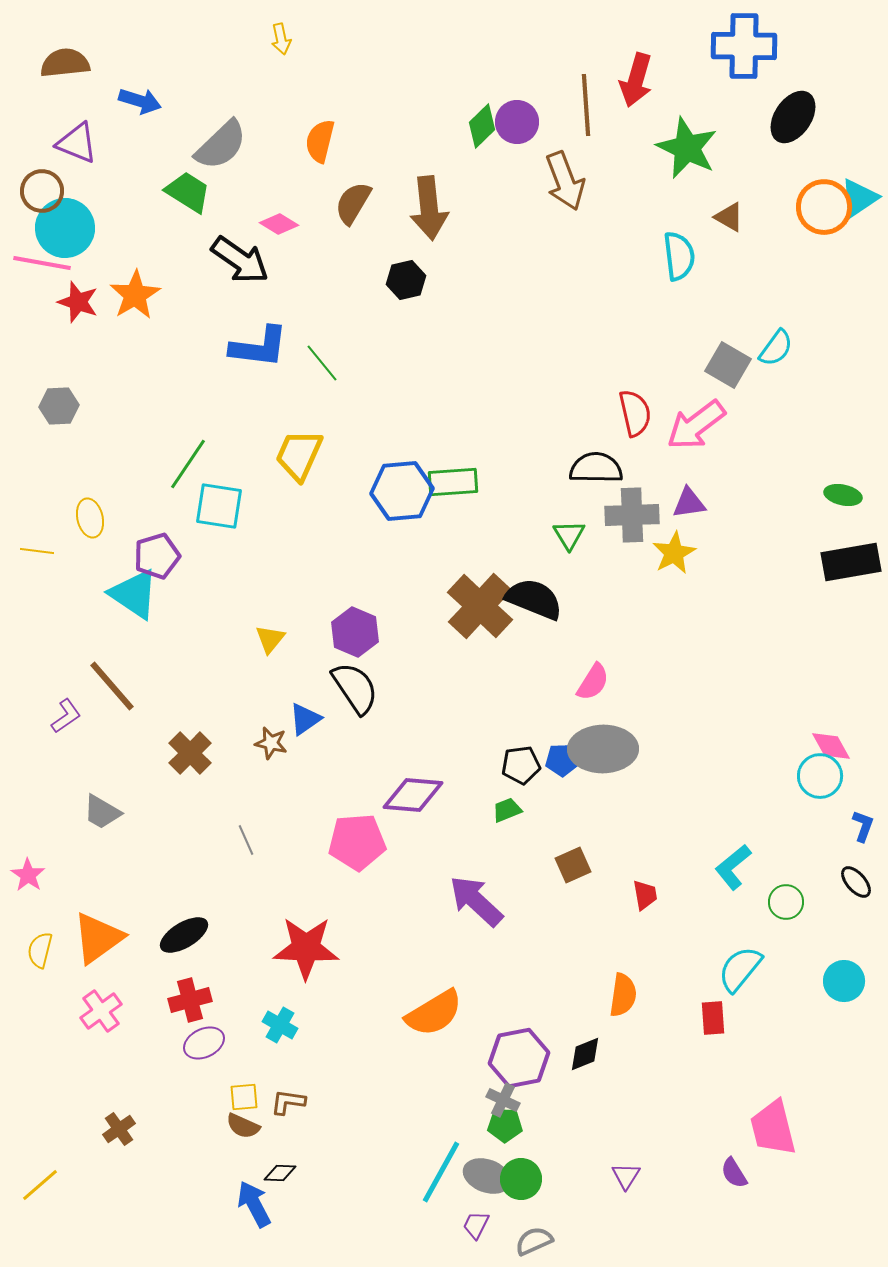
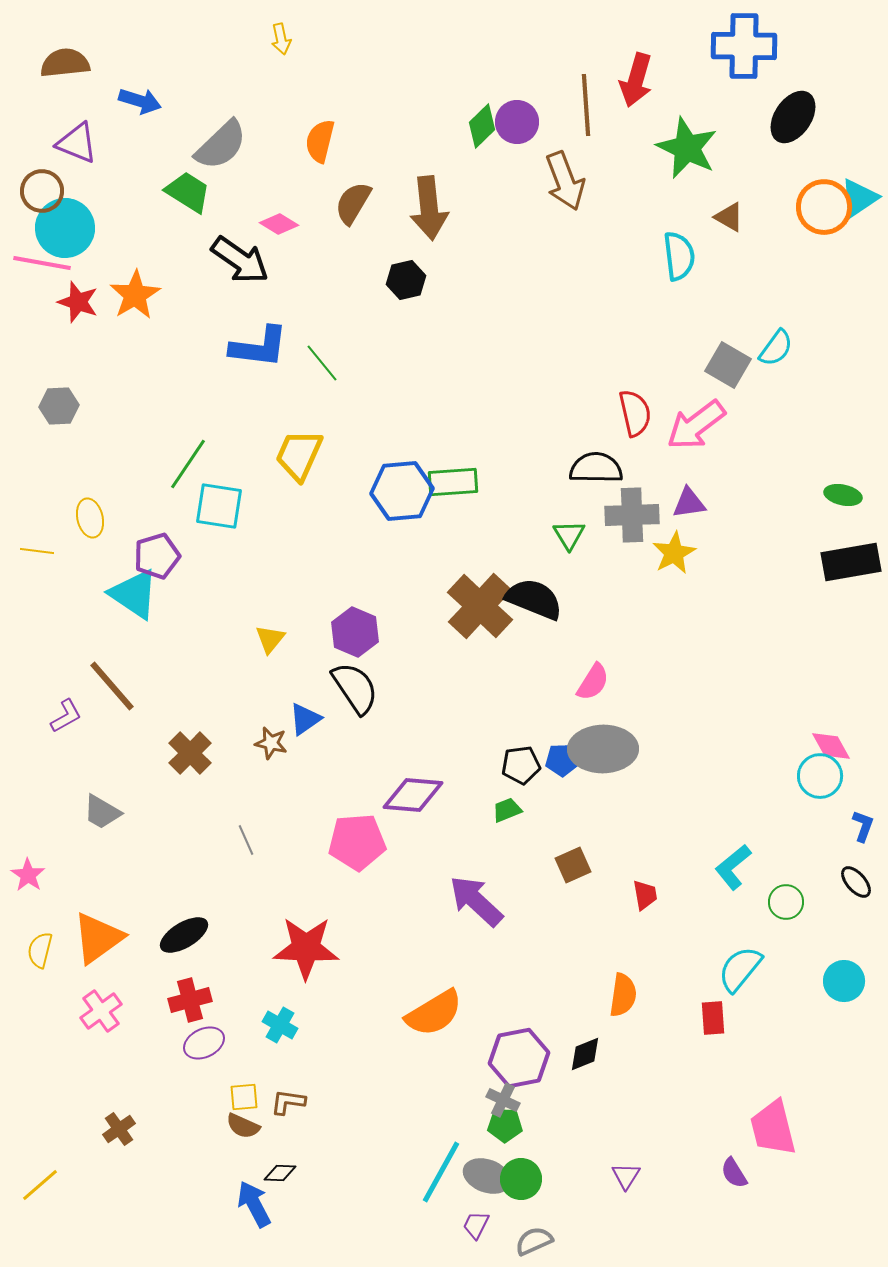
purple L-shape at (66, 716): rotated 6 degrees clockwise
